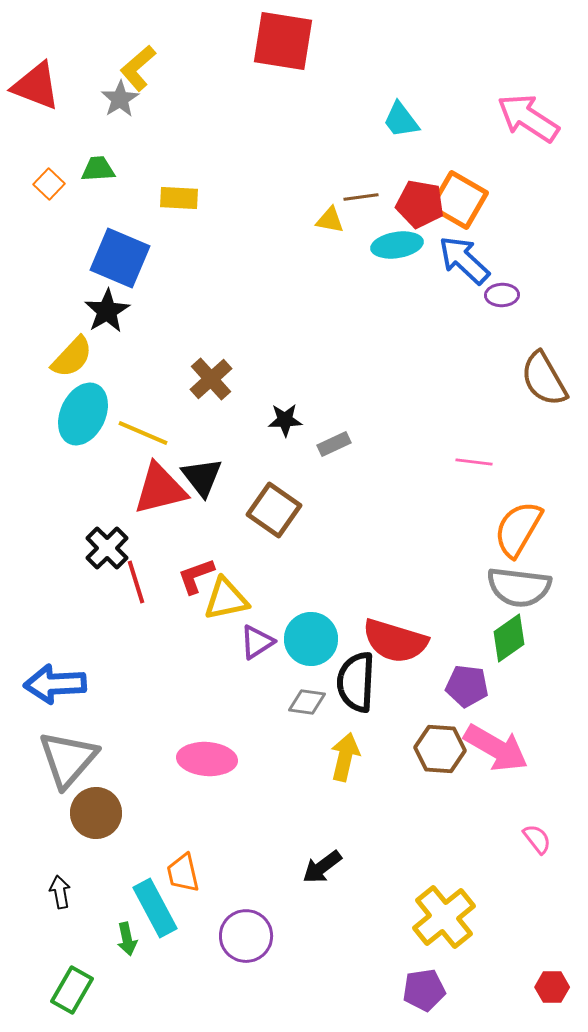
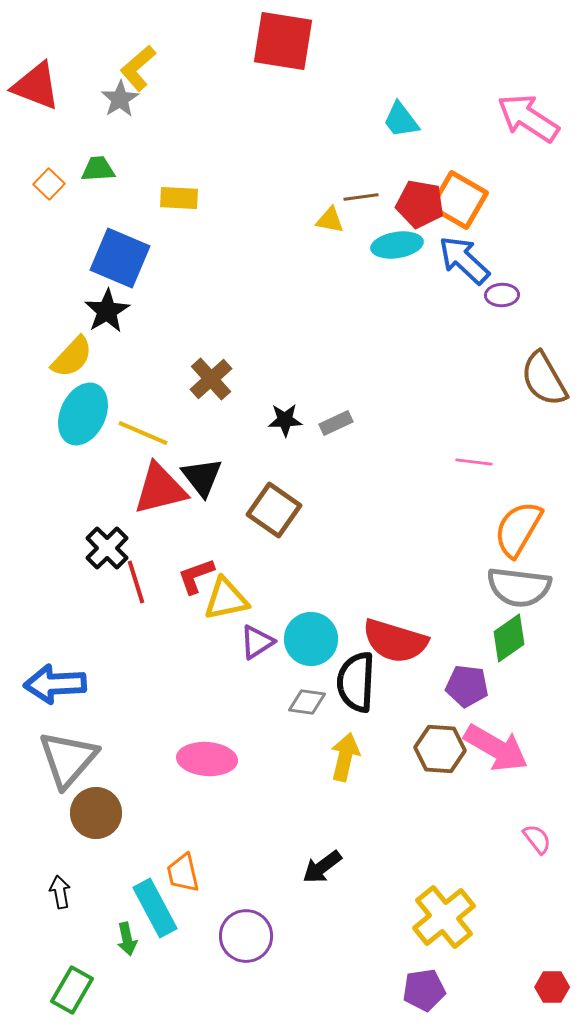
gray rectangle at (334, 444): moved 2 px right, 21 px up
